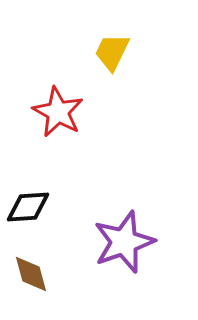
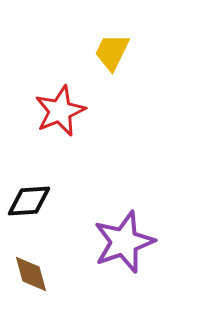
red star: moved 2 px right, 1 px up; rotated 21 degrees clockwise
black diamond: moved 1 px right, 6 px up
